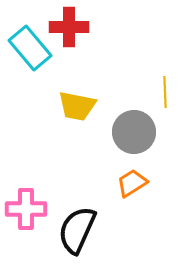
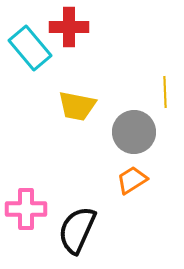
orange trapezoid: moved 3 px up
